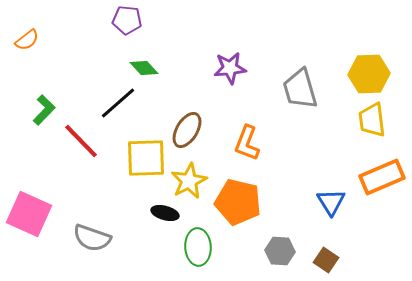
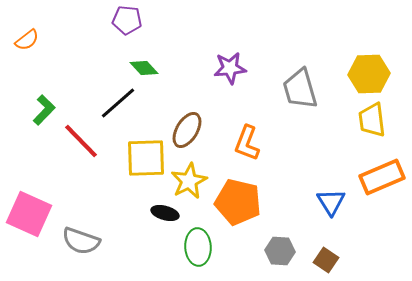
gray semicircle: moved 11 px left, 3 px down
